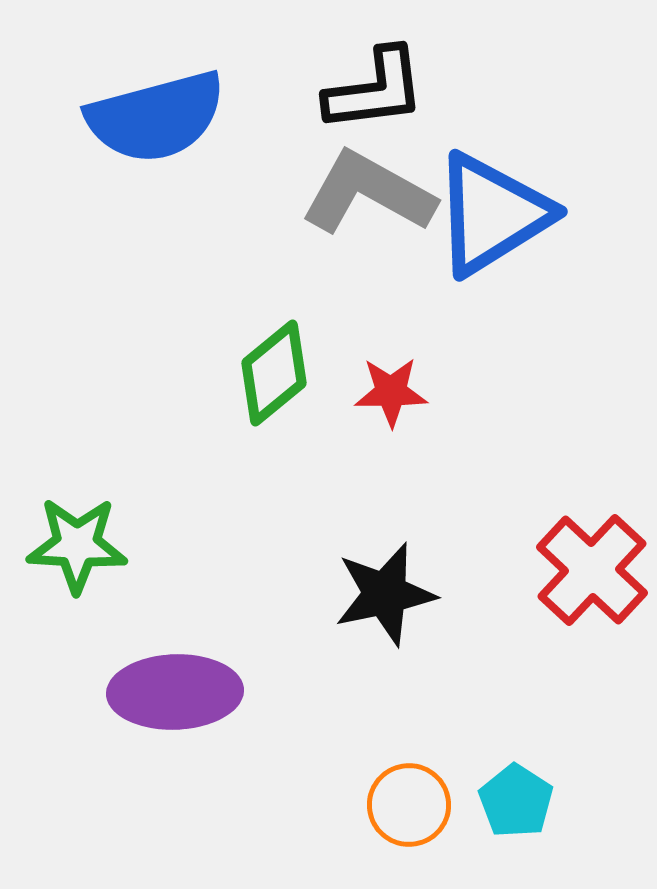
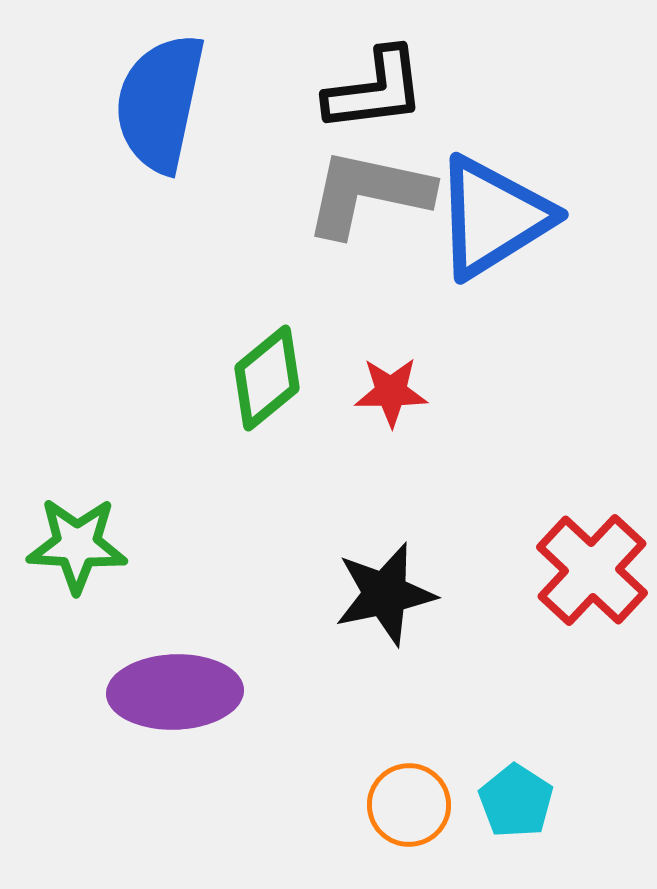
blue semicircle: moved 4 px right, 14 px up; rotated 117 degrees clockwise
gray L-shape: rotated 17 degrees counterclockwise
blue triangle: moved 1 px right, 3 px down
green diamond: moved 7 px left, 5 px down
